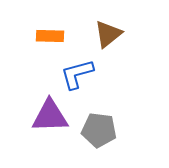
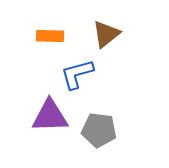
brown triangle: moved 2 px left
